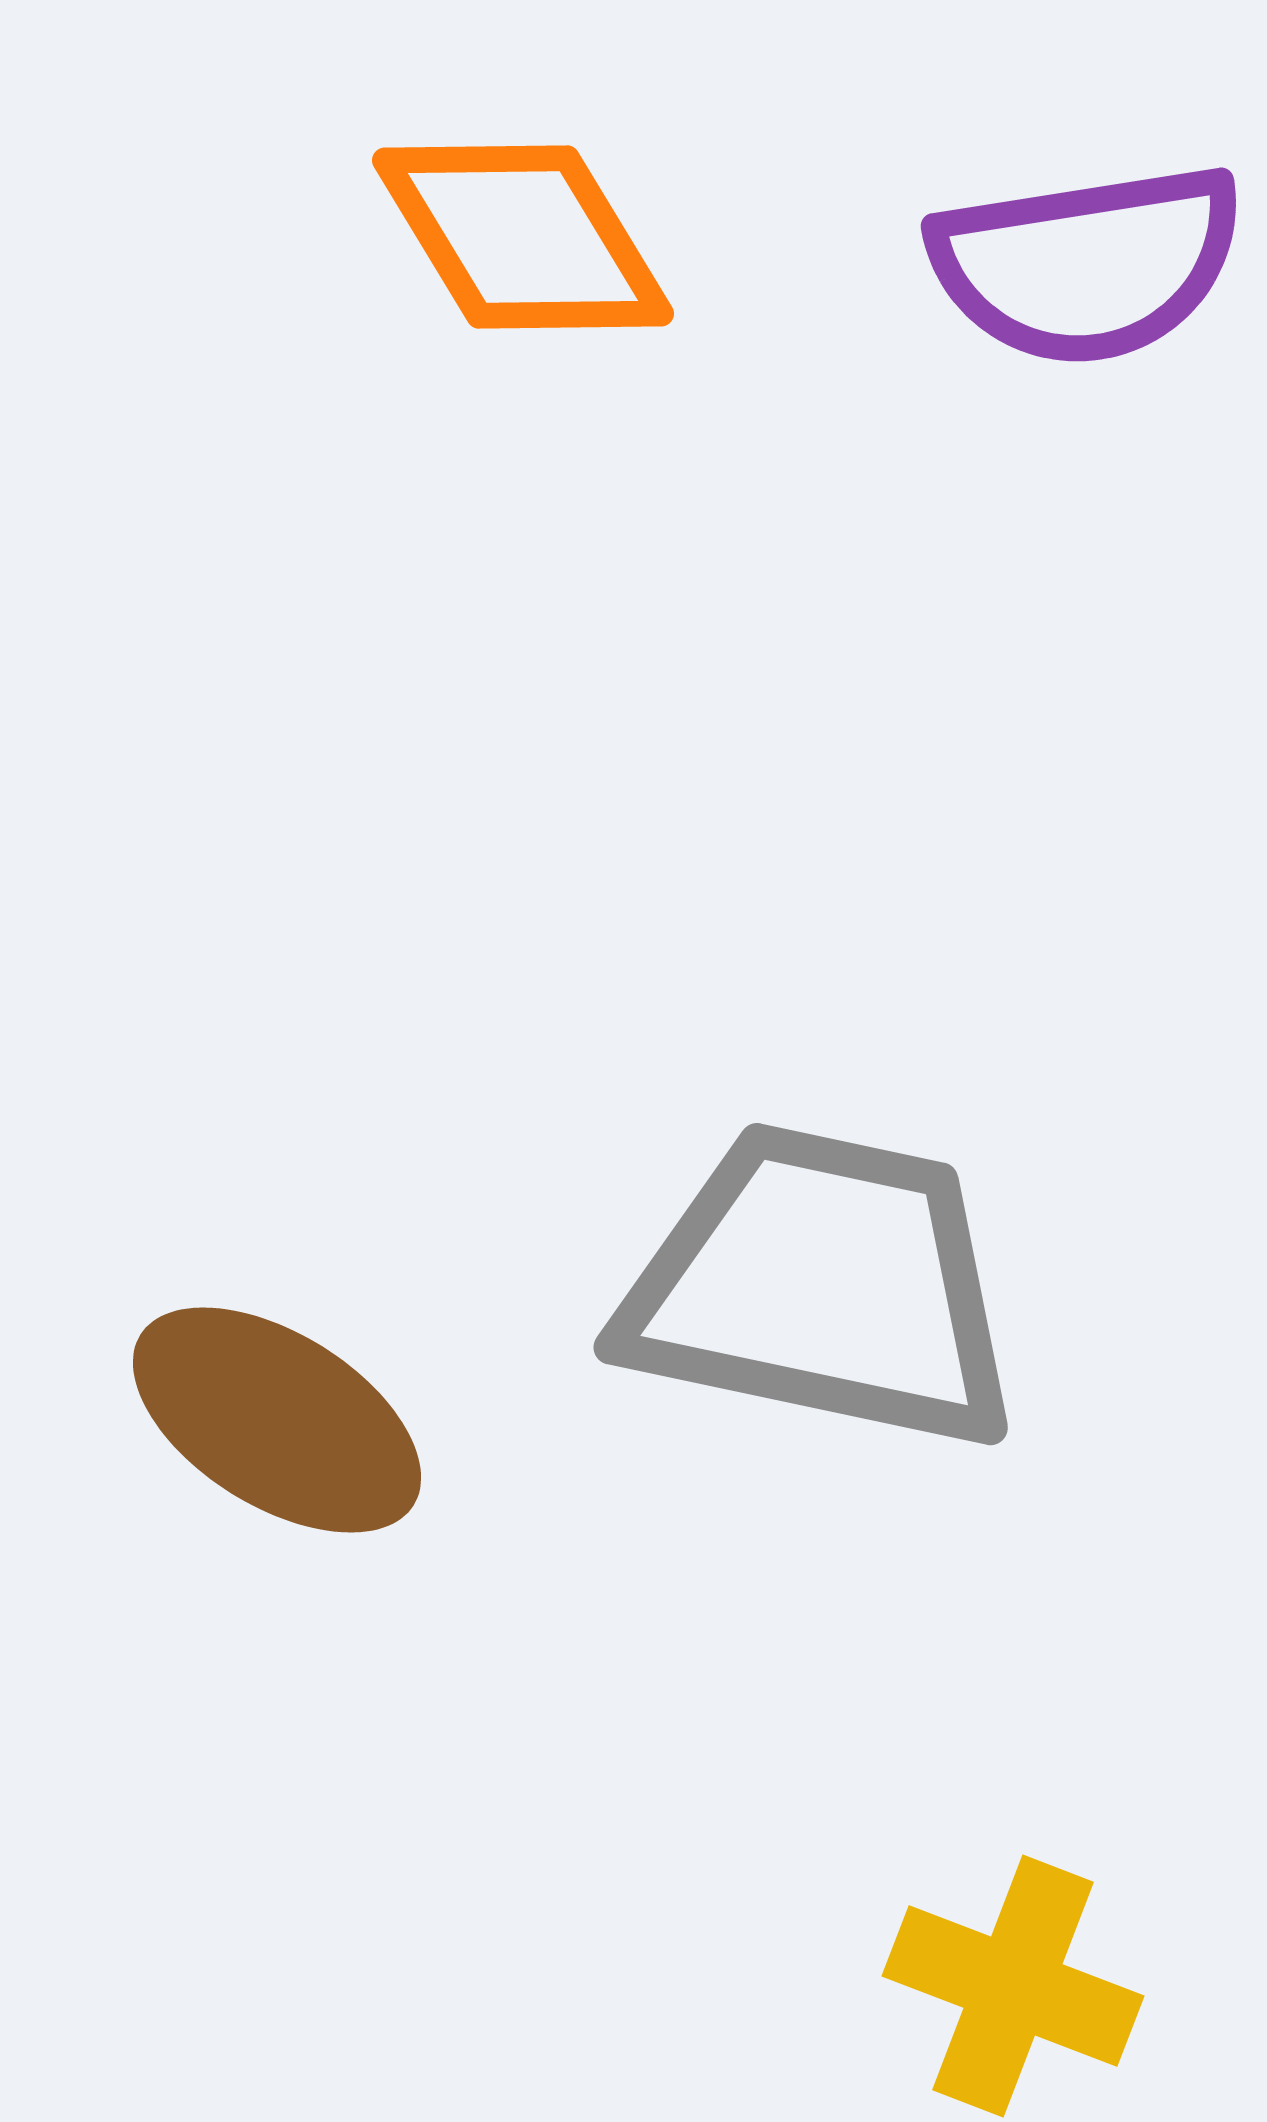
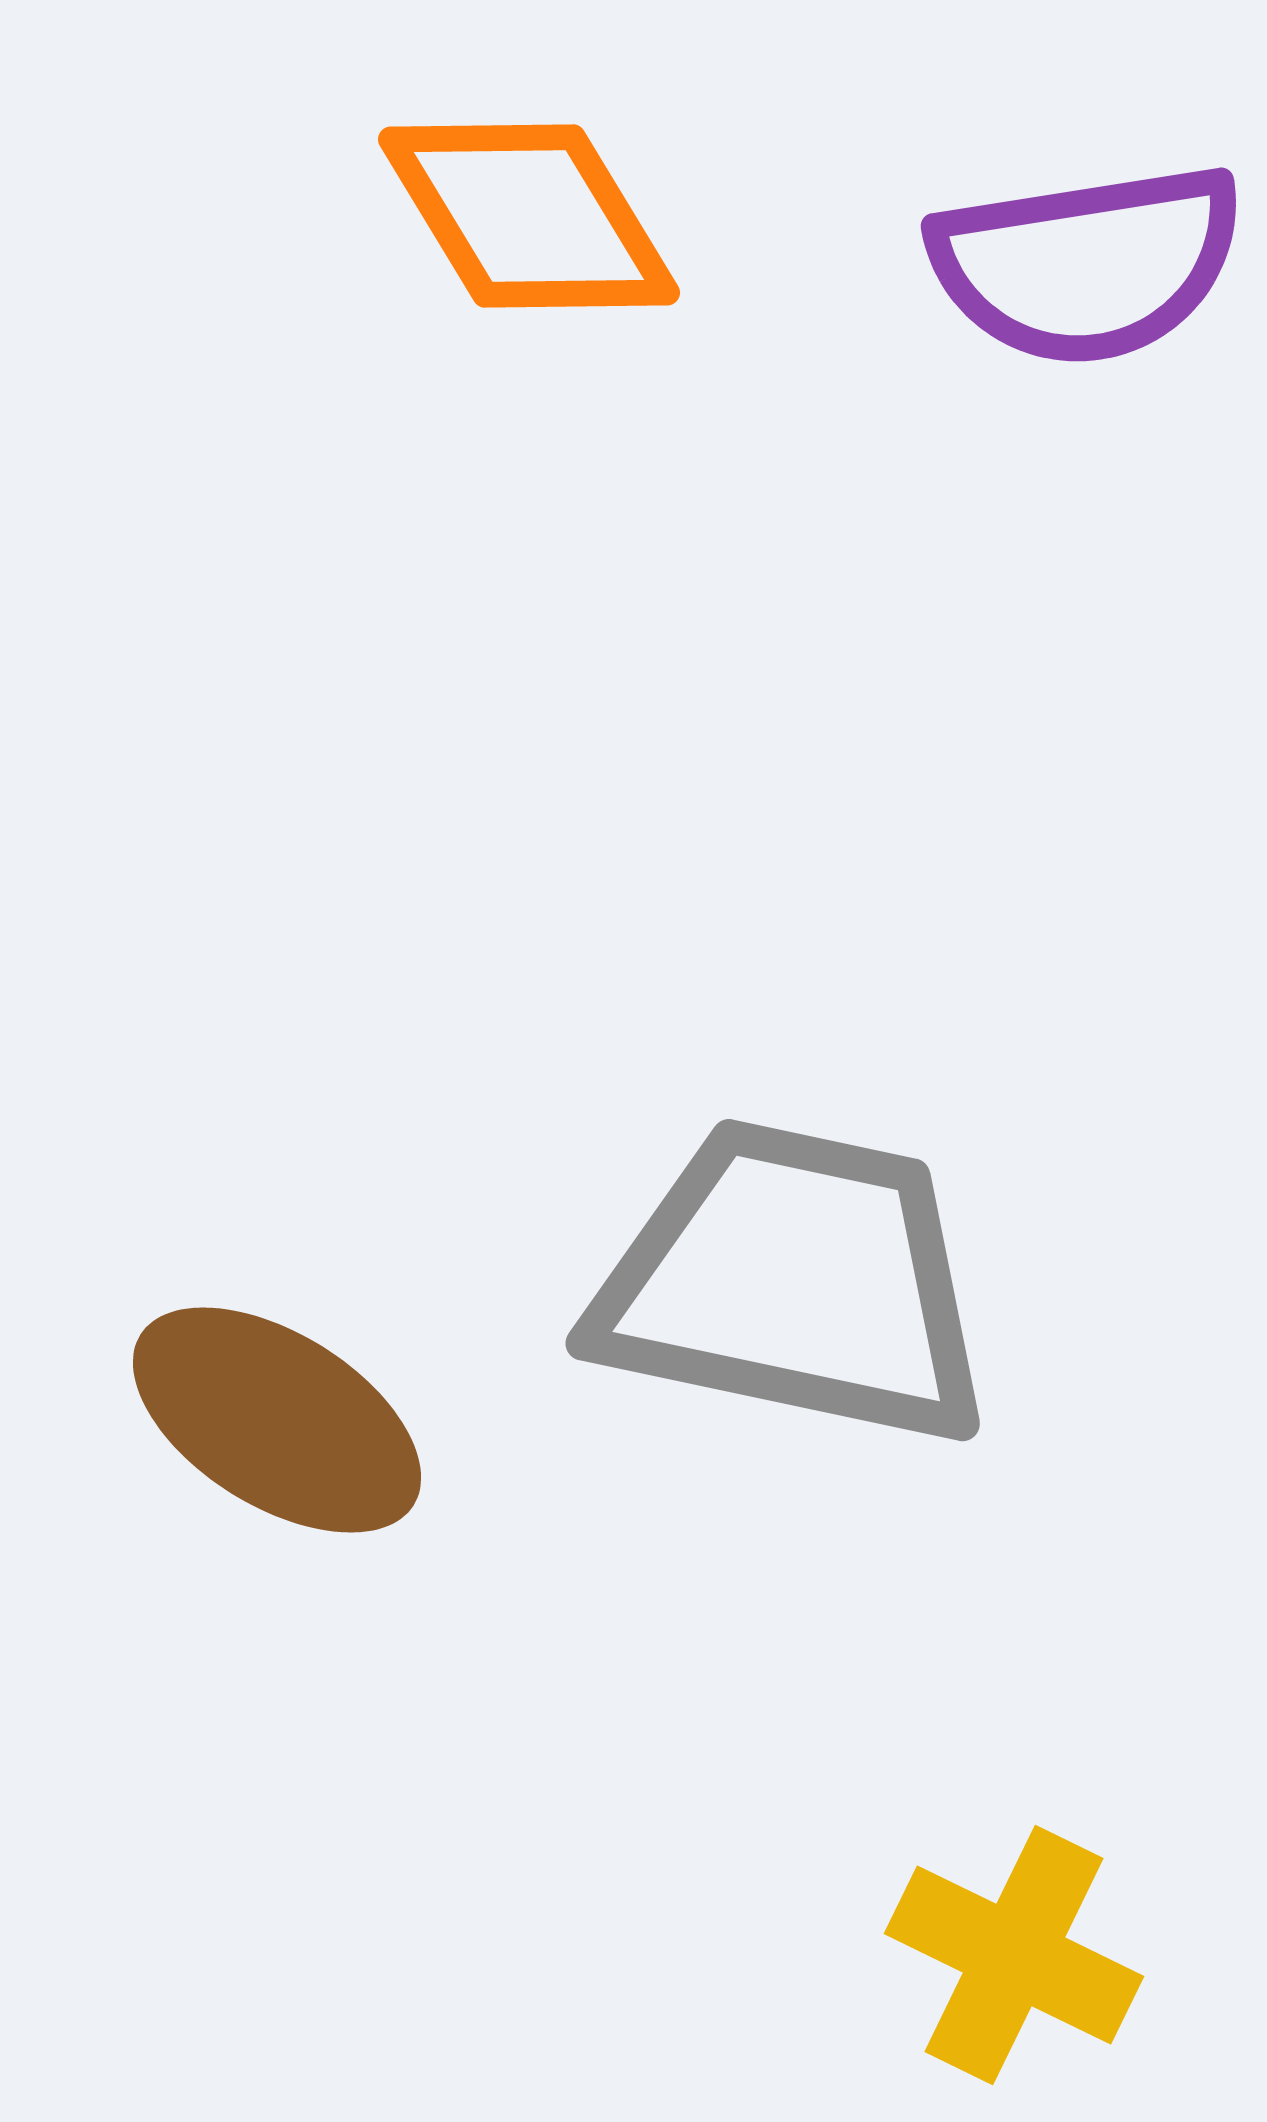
orange diamond: moved 6 px right, 21 px up
gray trapezoid: moved 28 px left, 4 px up
yellow cross: moved 1 px right, 31 px up; rotated 5 degrees clockwise
